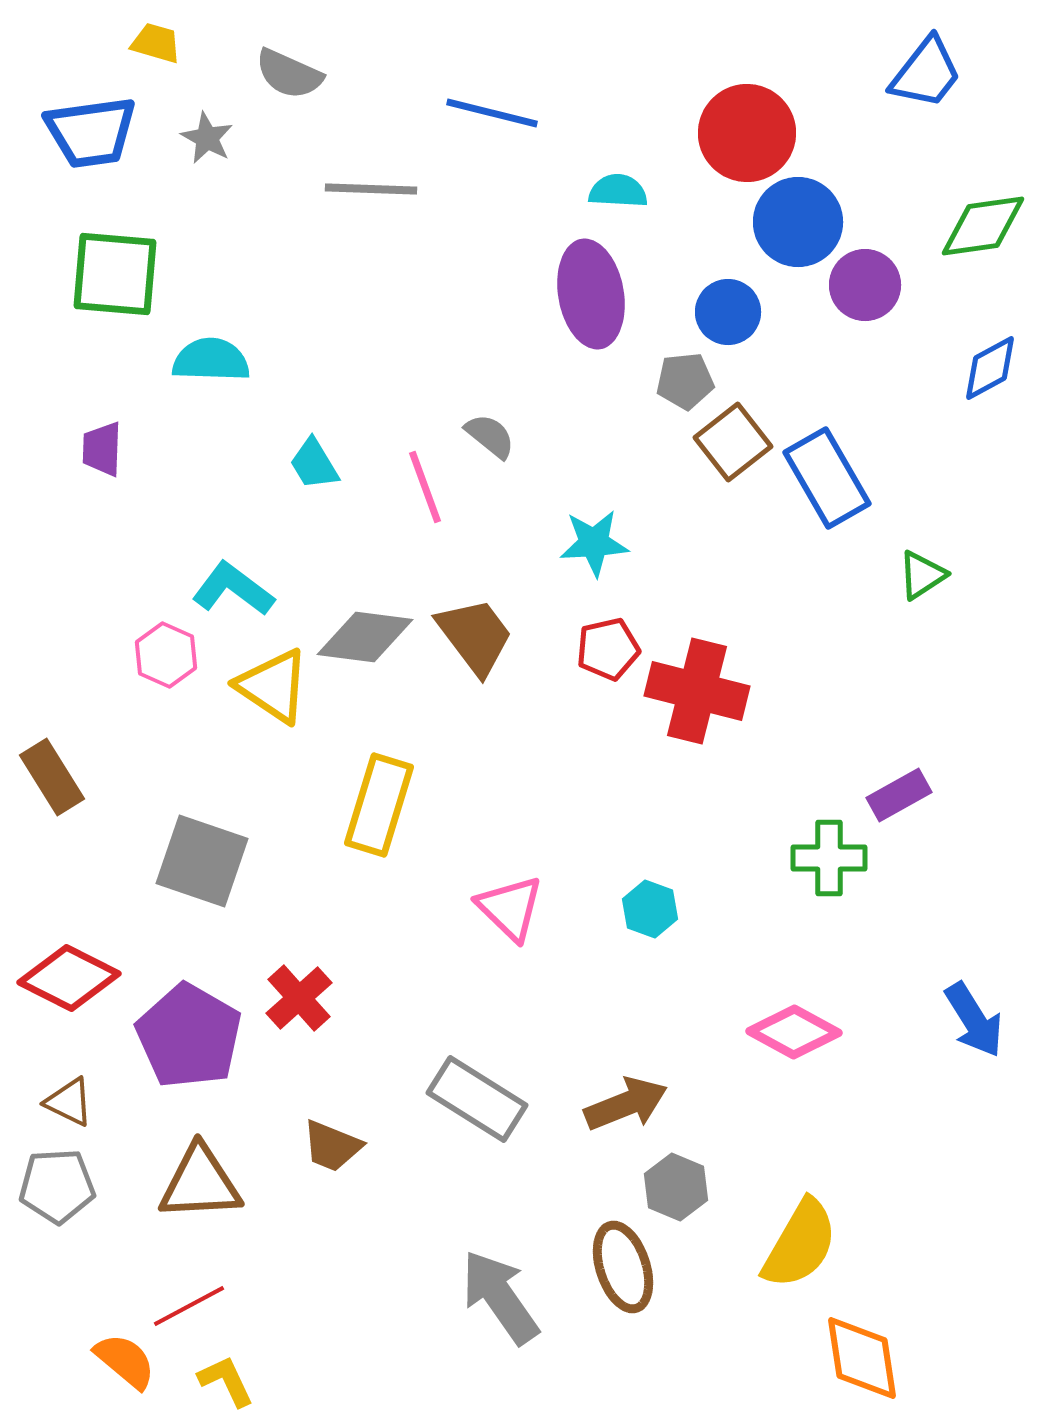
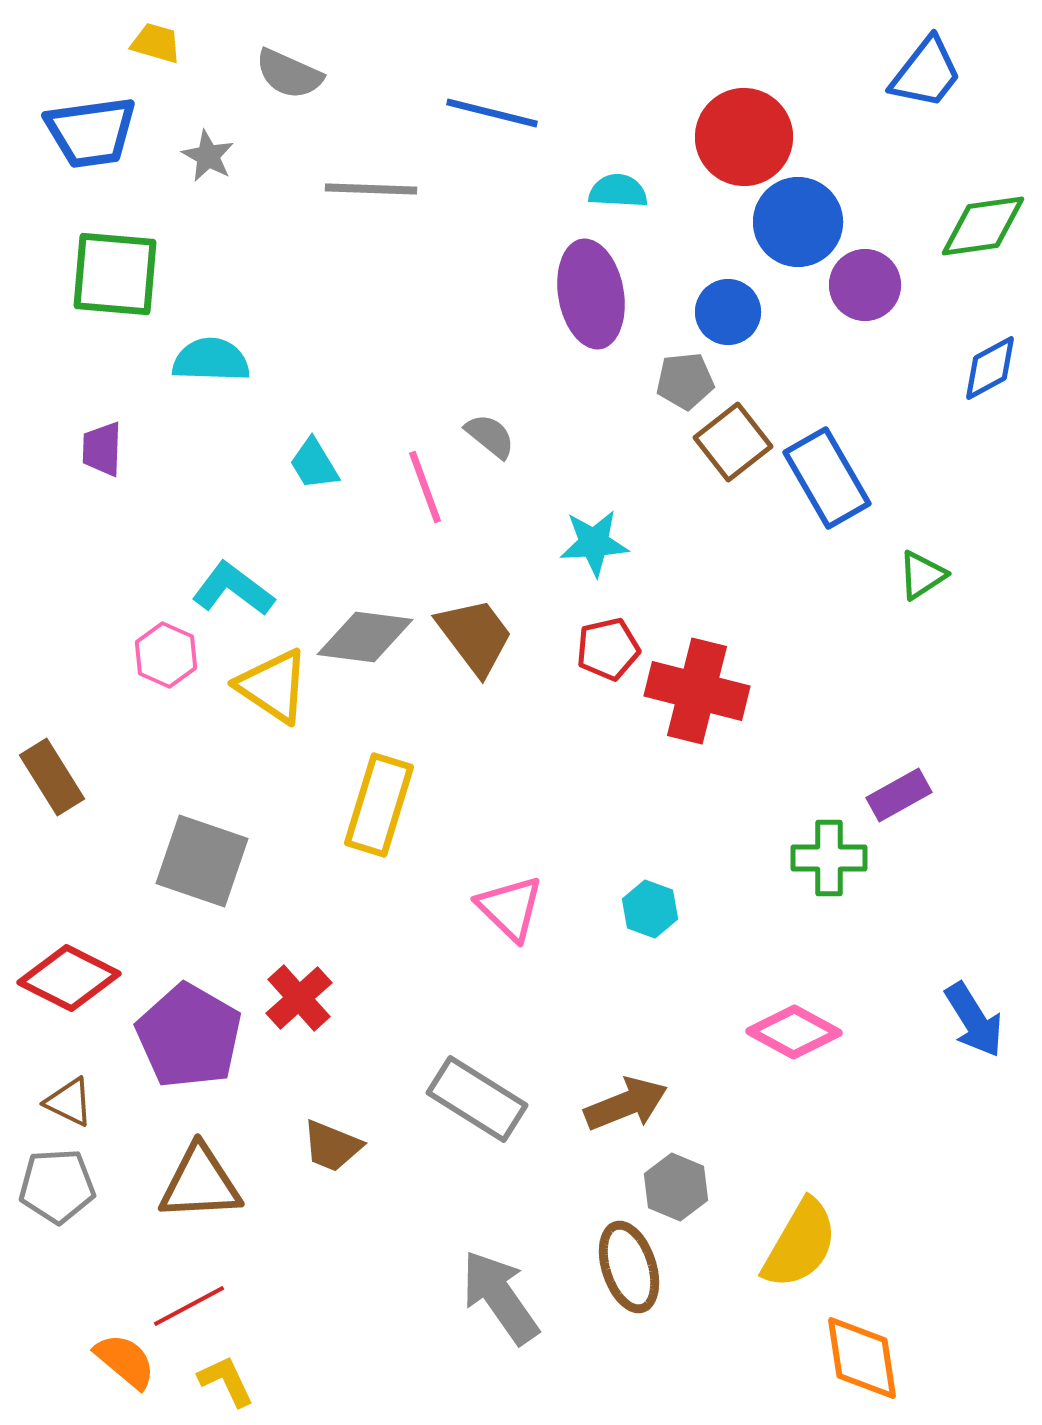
red circle at (747, 133): moved 3 px left, 4 px down
gray star at (207, 138): moved 1 px right, 18 px down
brown ellipse at (623, 1267): moved 6 px right
